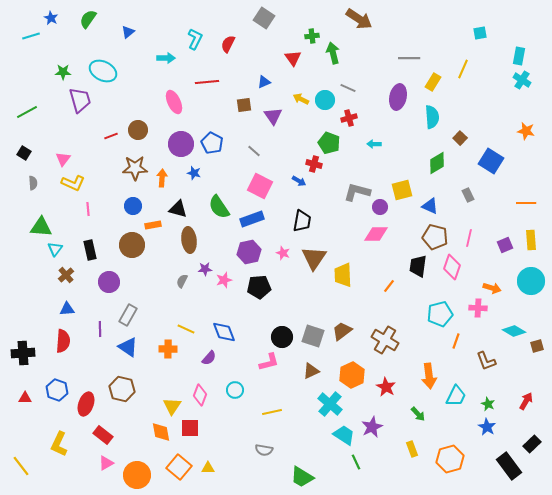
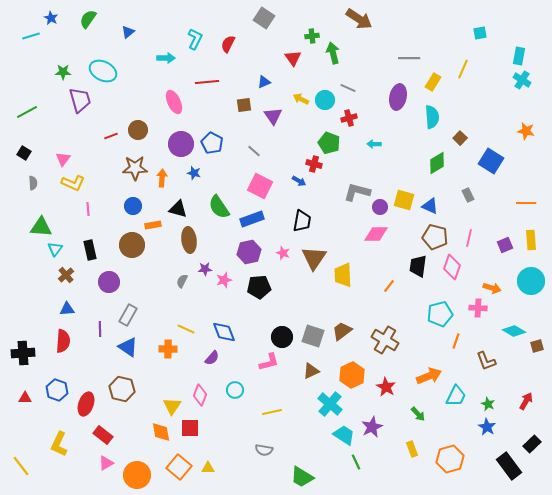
yellow square at (402, 190): moved 2 px right, 10 px down; rotated 30 degrees clockwise
purple semicircle at (209, 358): moved 3 px right
orange arrow at (429, 376): rotated 105 degrees counterclockwise
